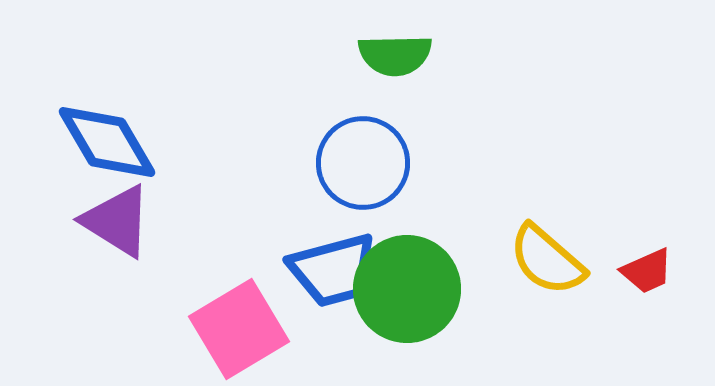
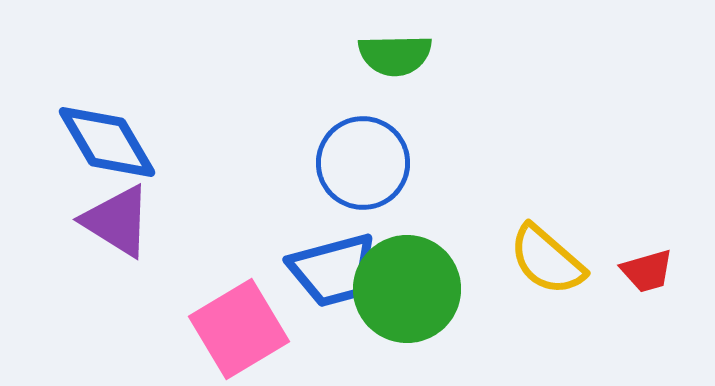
red trapezoid: rotated 8 degrees clockwise
